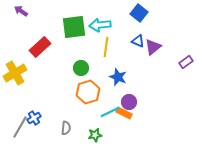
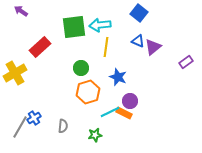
purple circle: moved 1 px right, 1 px up
gray semicircle: moved 3 px left, 2 px up
